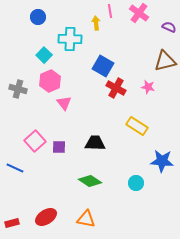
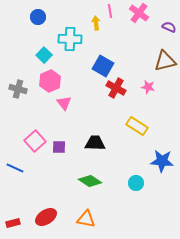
red rectangle: moved 1 px right
